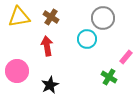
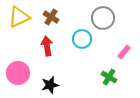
yellow triangle: rotated 15 degrees counterclockwise
cyan circle: moved 5 px left
pink rectangle: moved 2 px left, 5 px up
pink circle: moved 1 px right, 2 px down
black star: rotated 12 degrees clockwise
